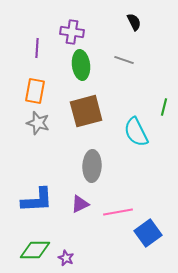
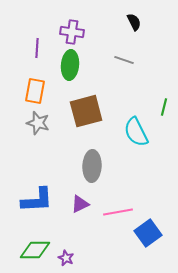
green ellipse: moved 11 px left; rotated 12 degrees clockwise
